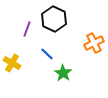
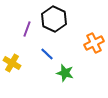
green star: moved 2 px right; rotated 18 degrees counterclockwise
